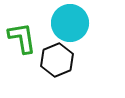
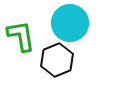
green L-shape: moved 1 px left, 2 px up
